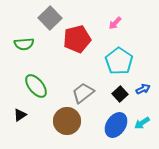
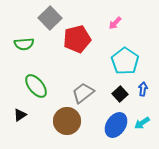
cyan pentagon: moved 6 px right
blue arrow: rotated 56 degrees counterclockwise
